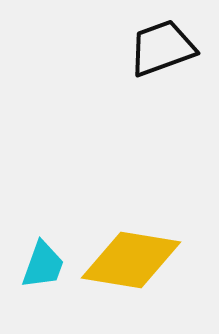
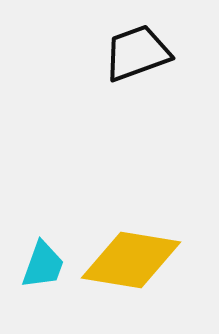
black trapezoid: moved 25 px left, 5 px down
